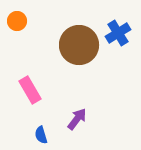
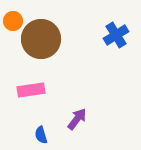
orange circle: moved 4 px left
blue cross: moved 2 px left, 2 px down
brown circle: moved 38 px left, 6 px up
pink rectangle: moved 1 px right; rotated 68 degrees counterclockwise
